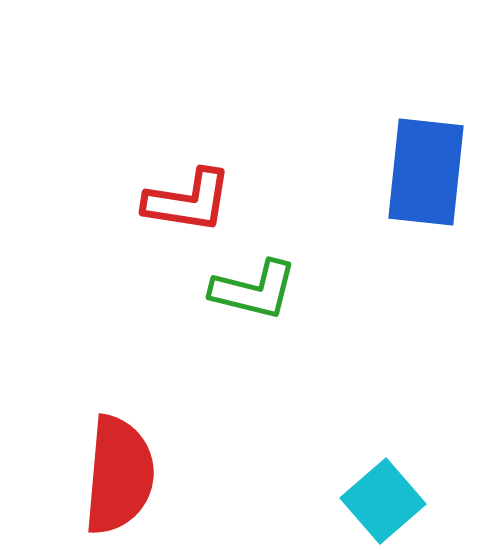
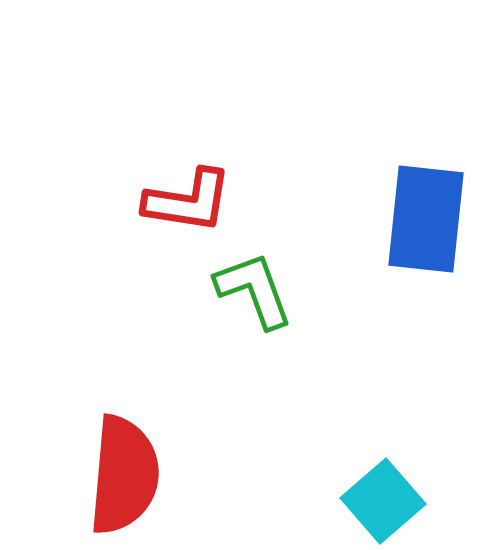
blue rectangle: moved 47 px down
green L-shape: rotated 124 degrees counterclockwise
red semicircle: moved 5 px right
